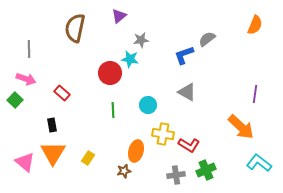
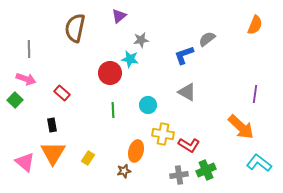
gray cross: moved 3 px right
